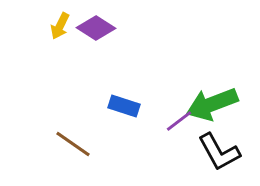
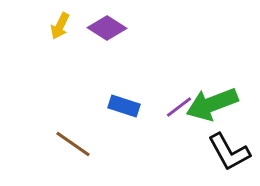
purple diamond: moved 11 px right
purple line: moved 14 px up
black L-shape: moved 10 px right
